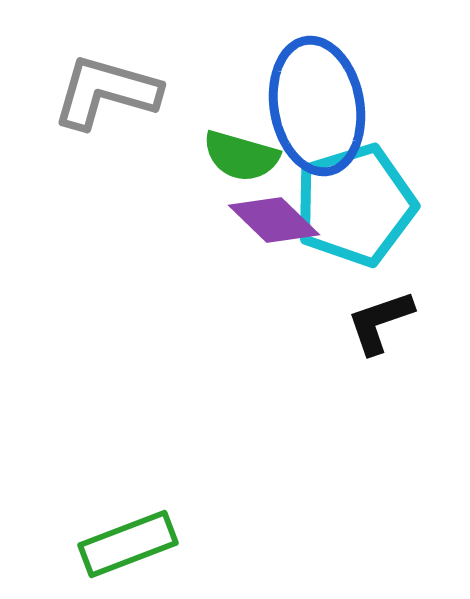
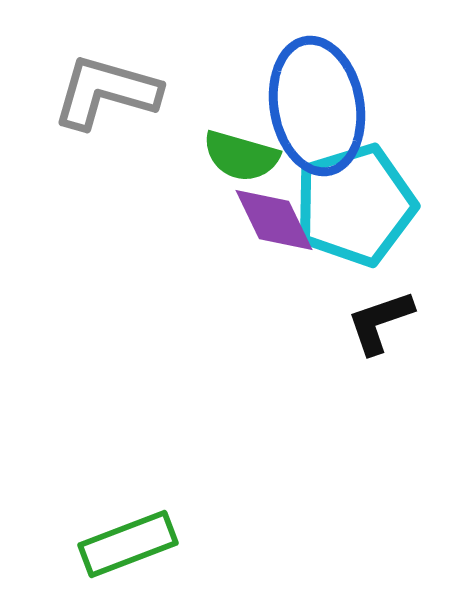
purple diamond: rotated 20 degrees clockwise
